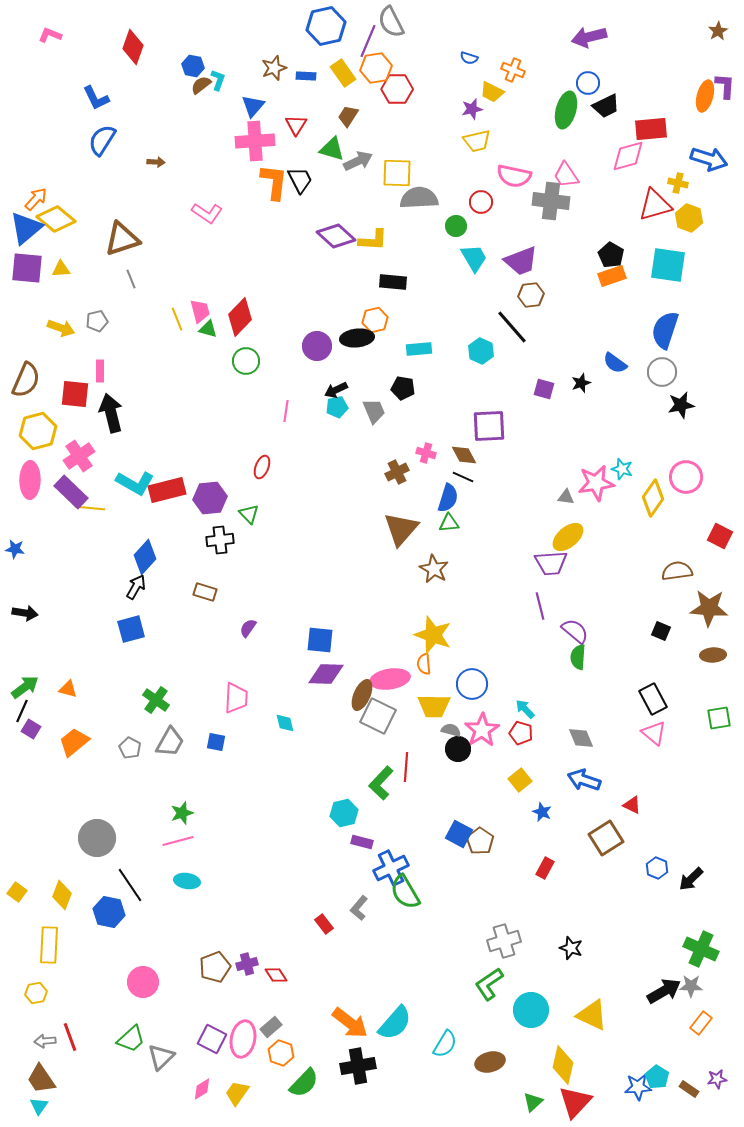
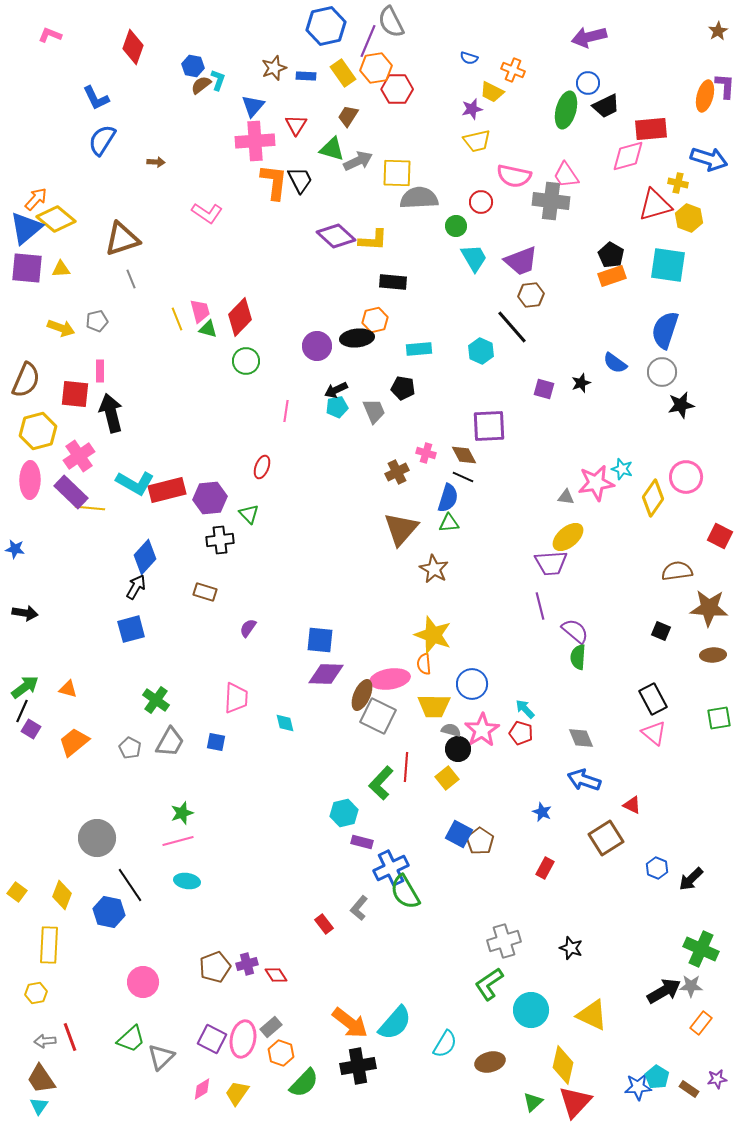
yellow square at (520, 780): moved 73 px left, 2 px up
